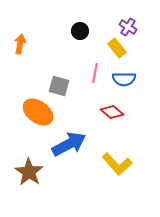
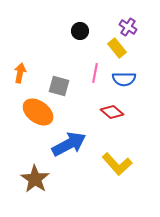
orange arrow: moved 29 px down
brown star: moved 6 px right, 7 px down
